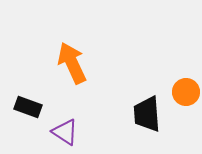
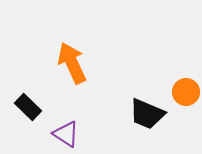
black rectangle: rotated 24 degrees clockwise
black trapezoid: rotated 63 degrees counterclockwise
purple triangle: moved 1 px right, 2 px down
